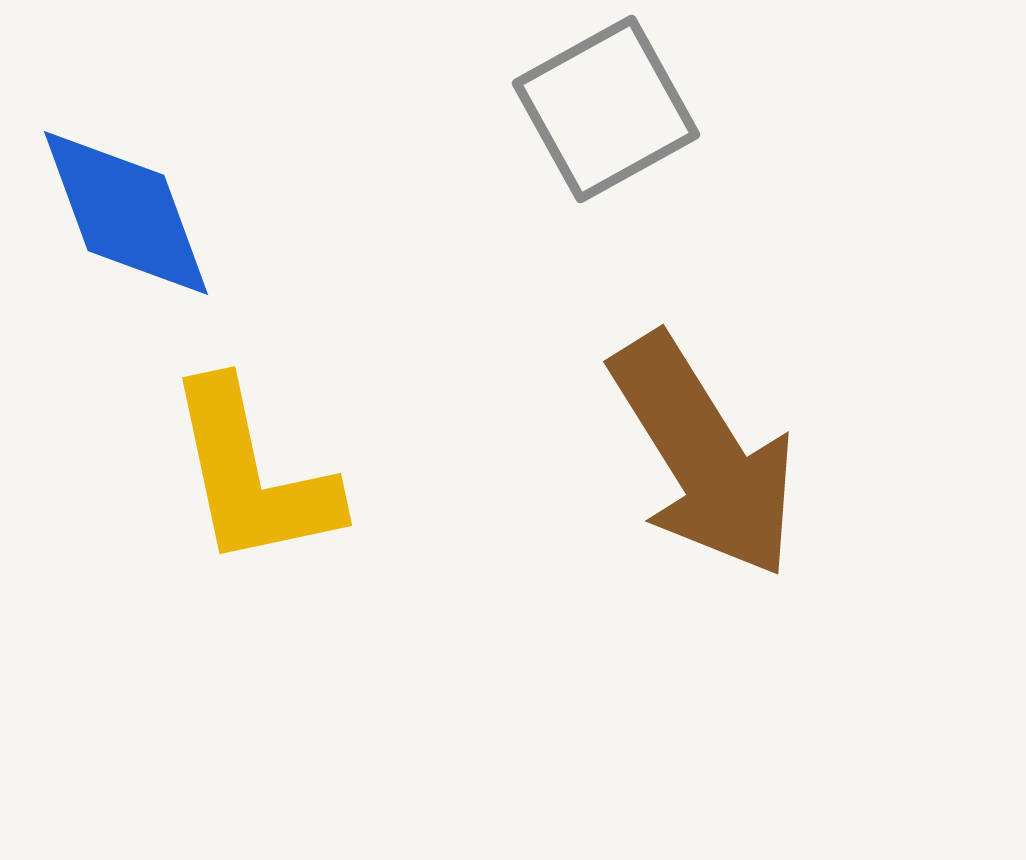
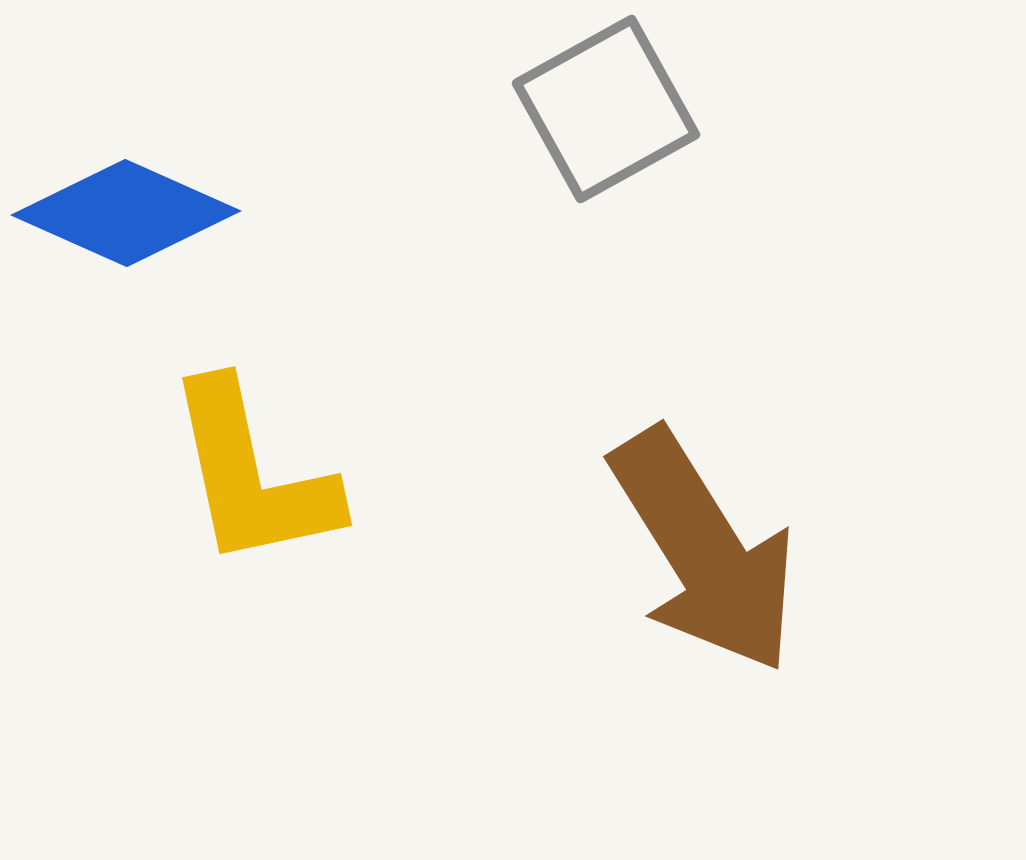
blue diamond: rotated 46 degrees counterclockwise
brown arrow: moved 95 px down
